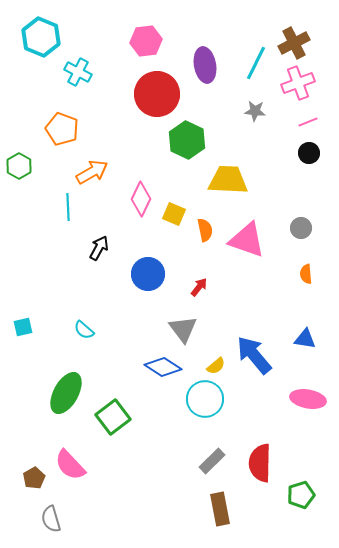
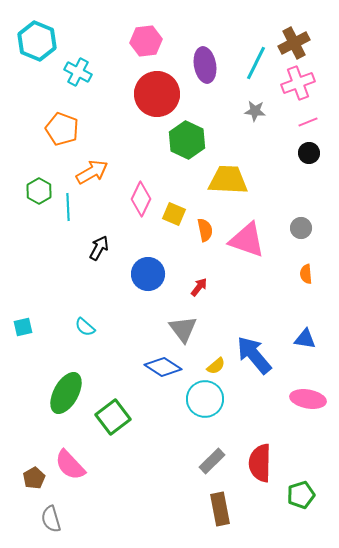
cyan hexagon at (41, 37): moved 4 px left, 4 px down
green hexagon at (19, 166): moved 20 px right, 25 px down
cyan semicircle at (84, 330): moved 1 px right, 3 px up
